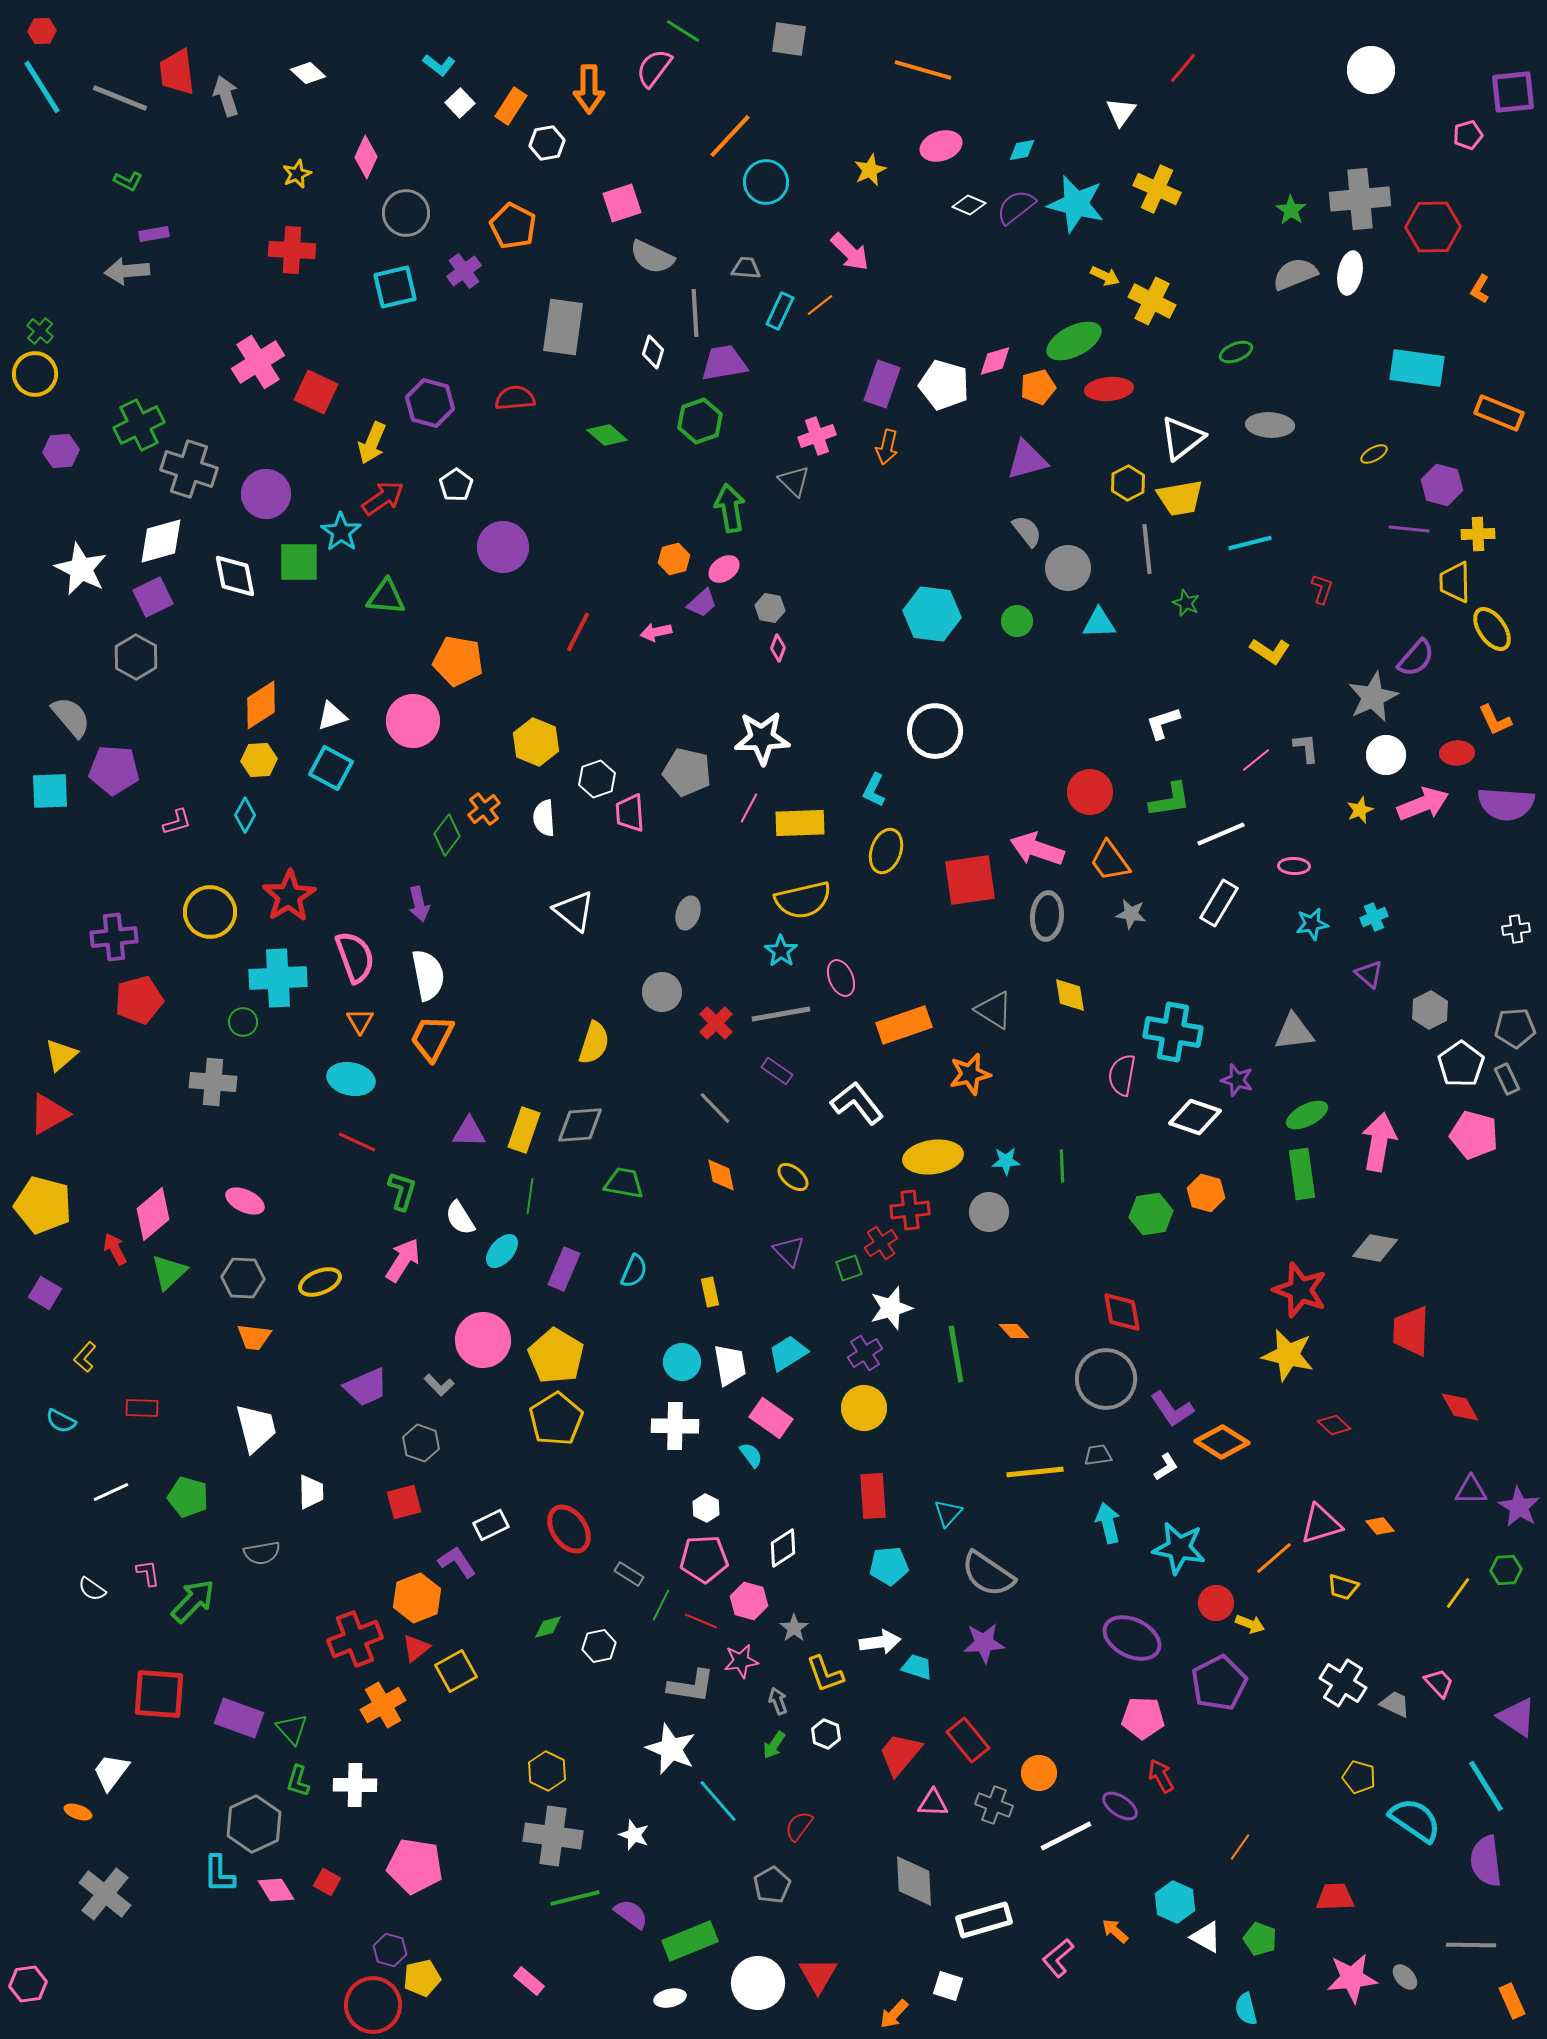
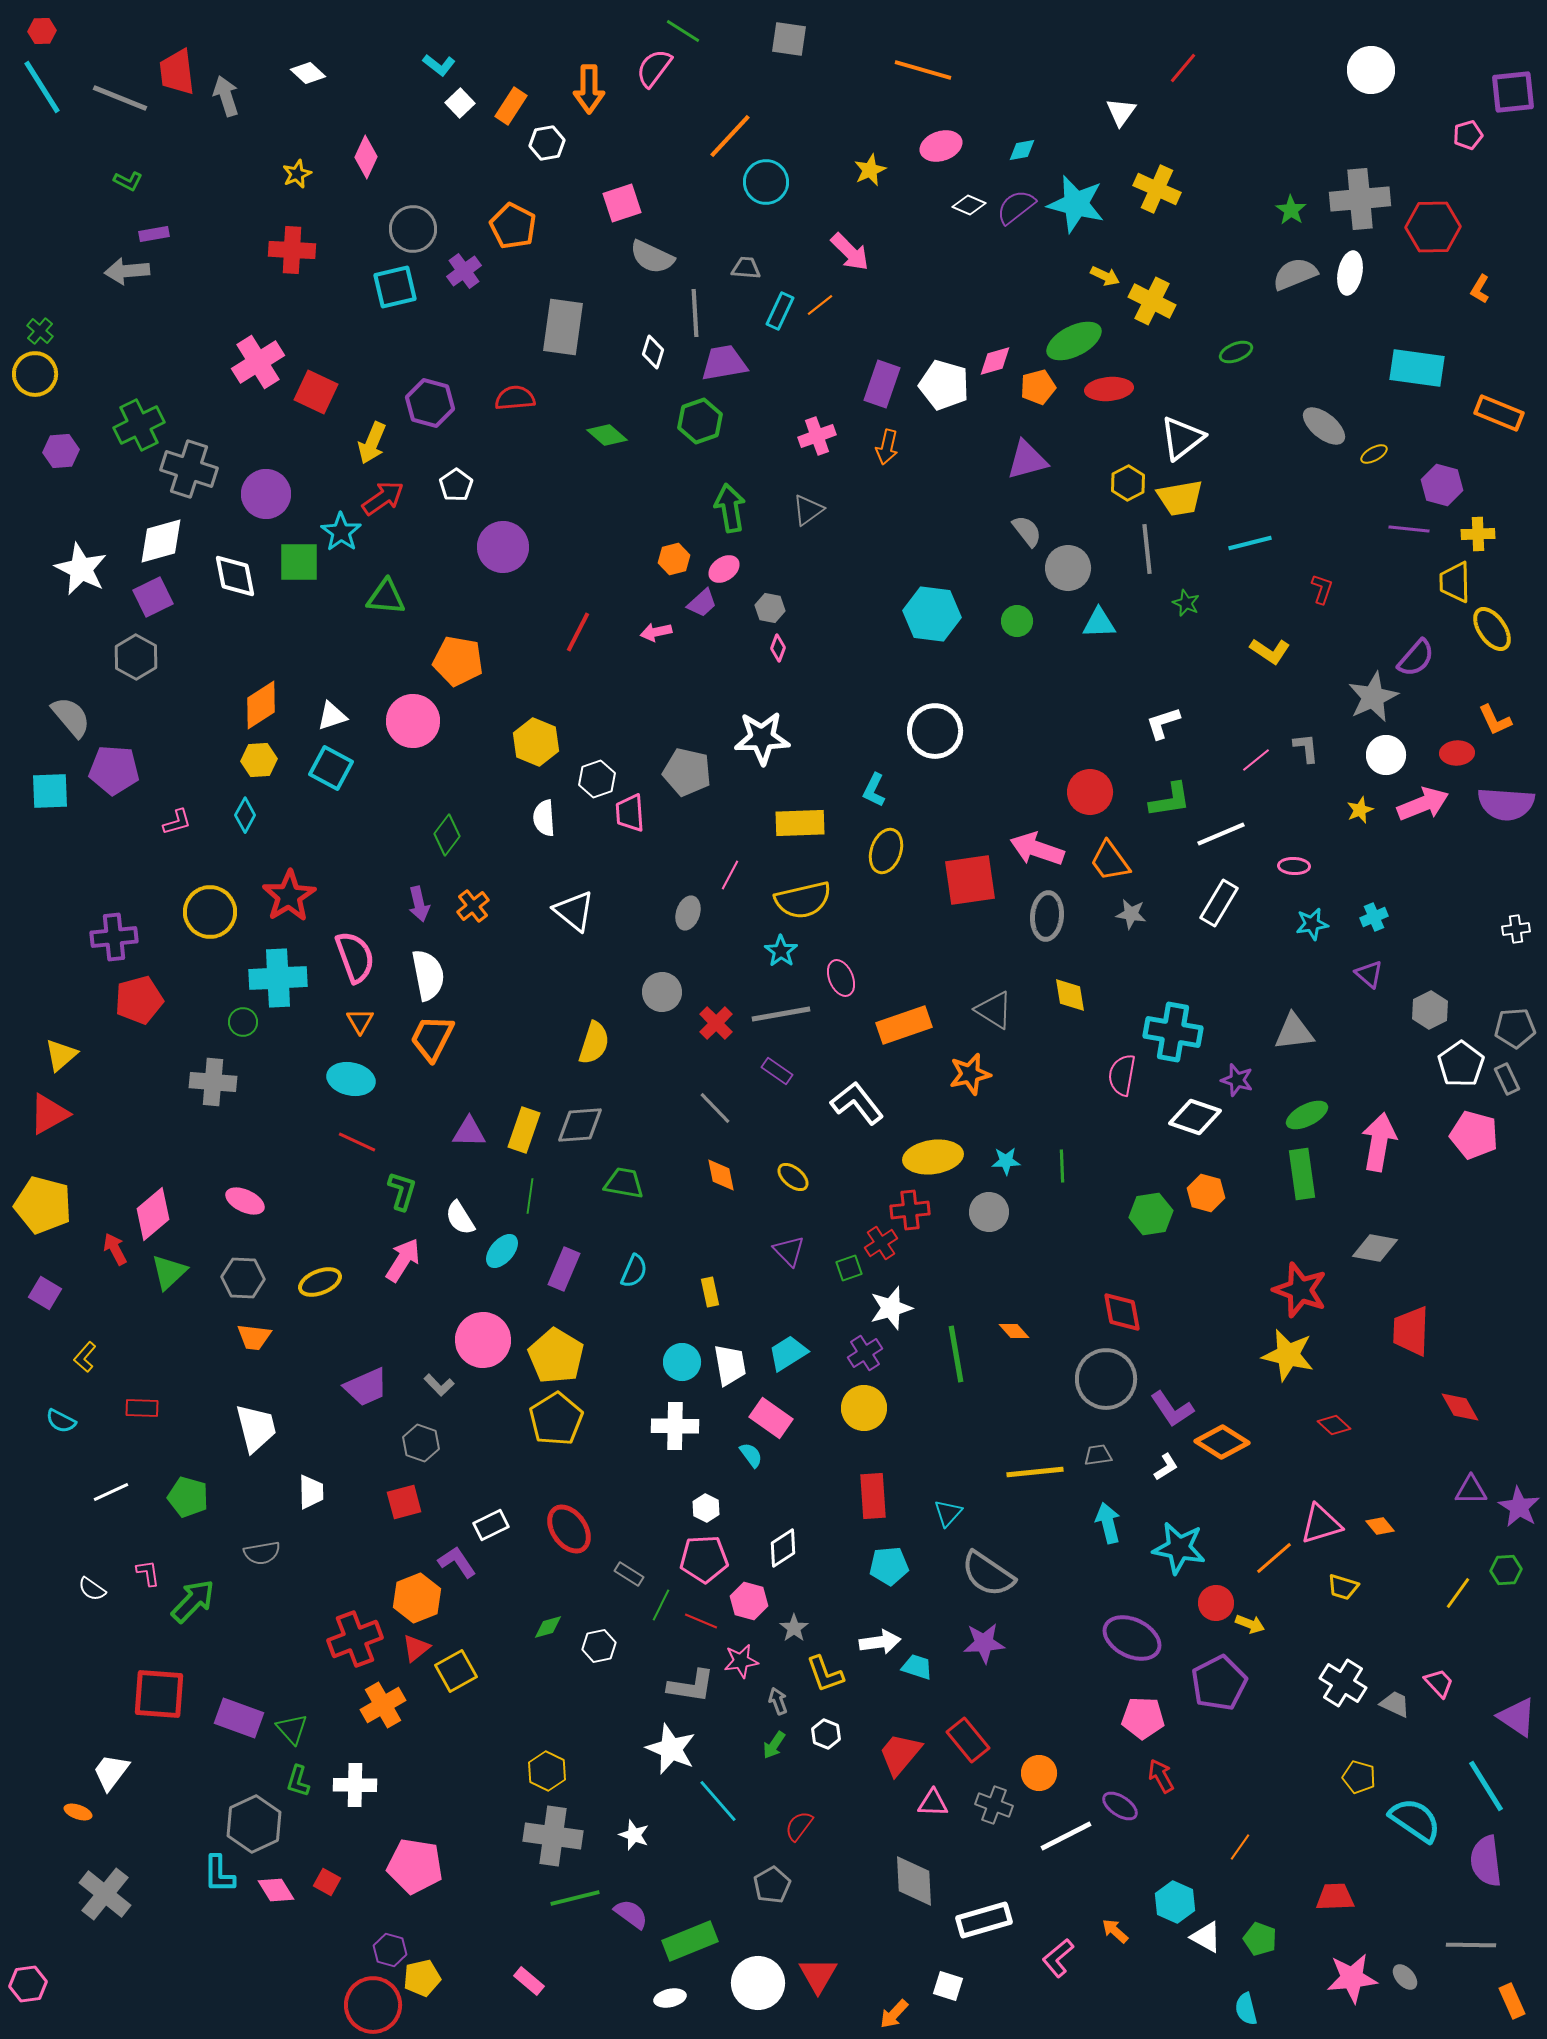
gray circle at (406, 213): moved 7 px right, 16 px down
gray ellipse at (1270, 425): moved 54 px right, 1 px down; rotated 36 degrees clockwise
gray triangle at (794, 481): moved 14 px right, 29 px down; rotated 40 degrees clockwise
pink line at (749, 808): moved 19 px left, 67 px down
orange cross at (484, 809): moved 11 px left, 97 px down
